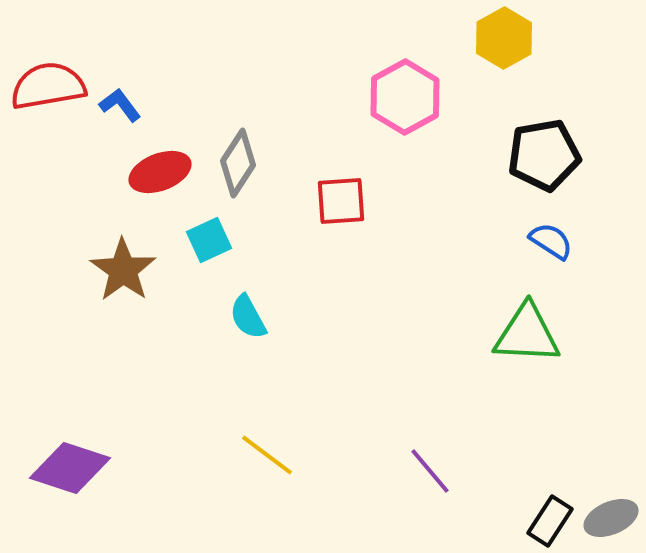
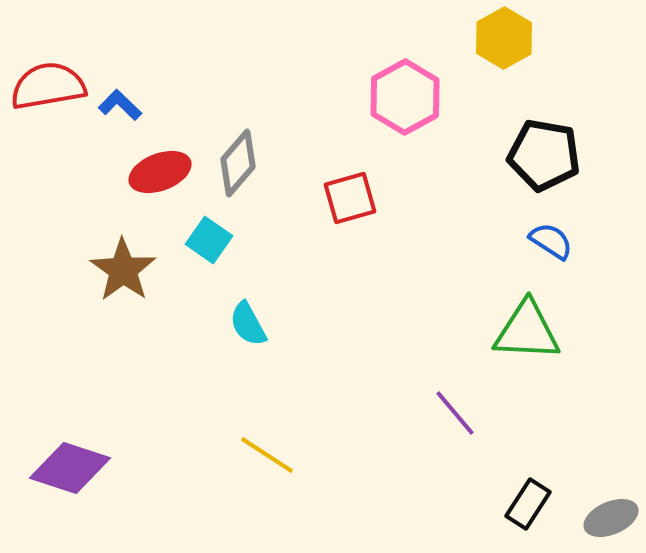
blue L-shape: rotated 9 degrees counterclockwise
black pentagon: rotated 20 degrees clockwise
gray diamond: rotated 8 degrees clockwise
red square: moved 9 px right, 3 px up; rotated 12 degrees counterclockwise
cyan square: rotated 30 degrees counterclockwise
cyan semicircle: moved 7 px down
green triangle: moved 3 px up
yellow line: rotated 4 degrees counterclockwise
purple line: moved 25 px right, 58 px up
black rectangle: moved 22 px left, 17 px up
